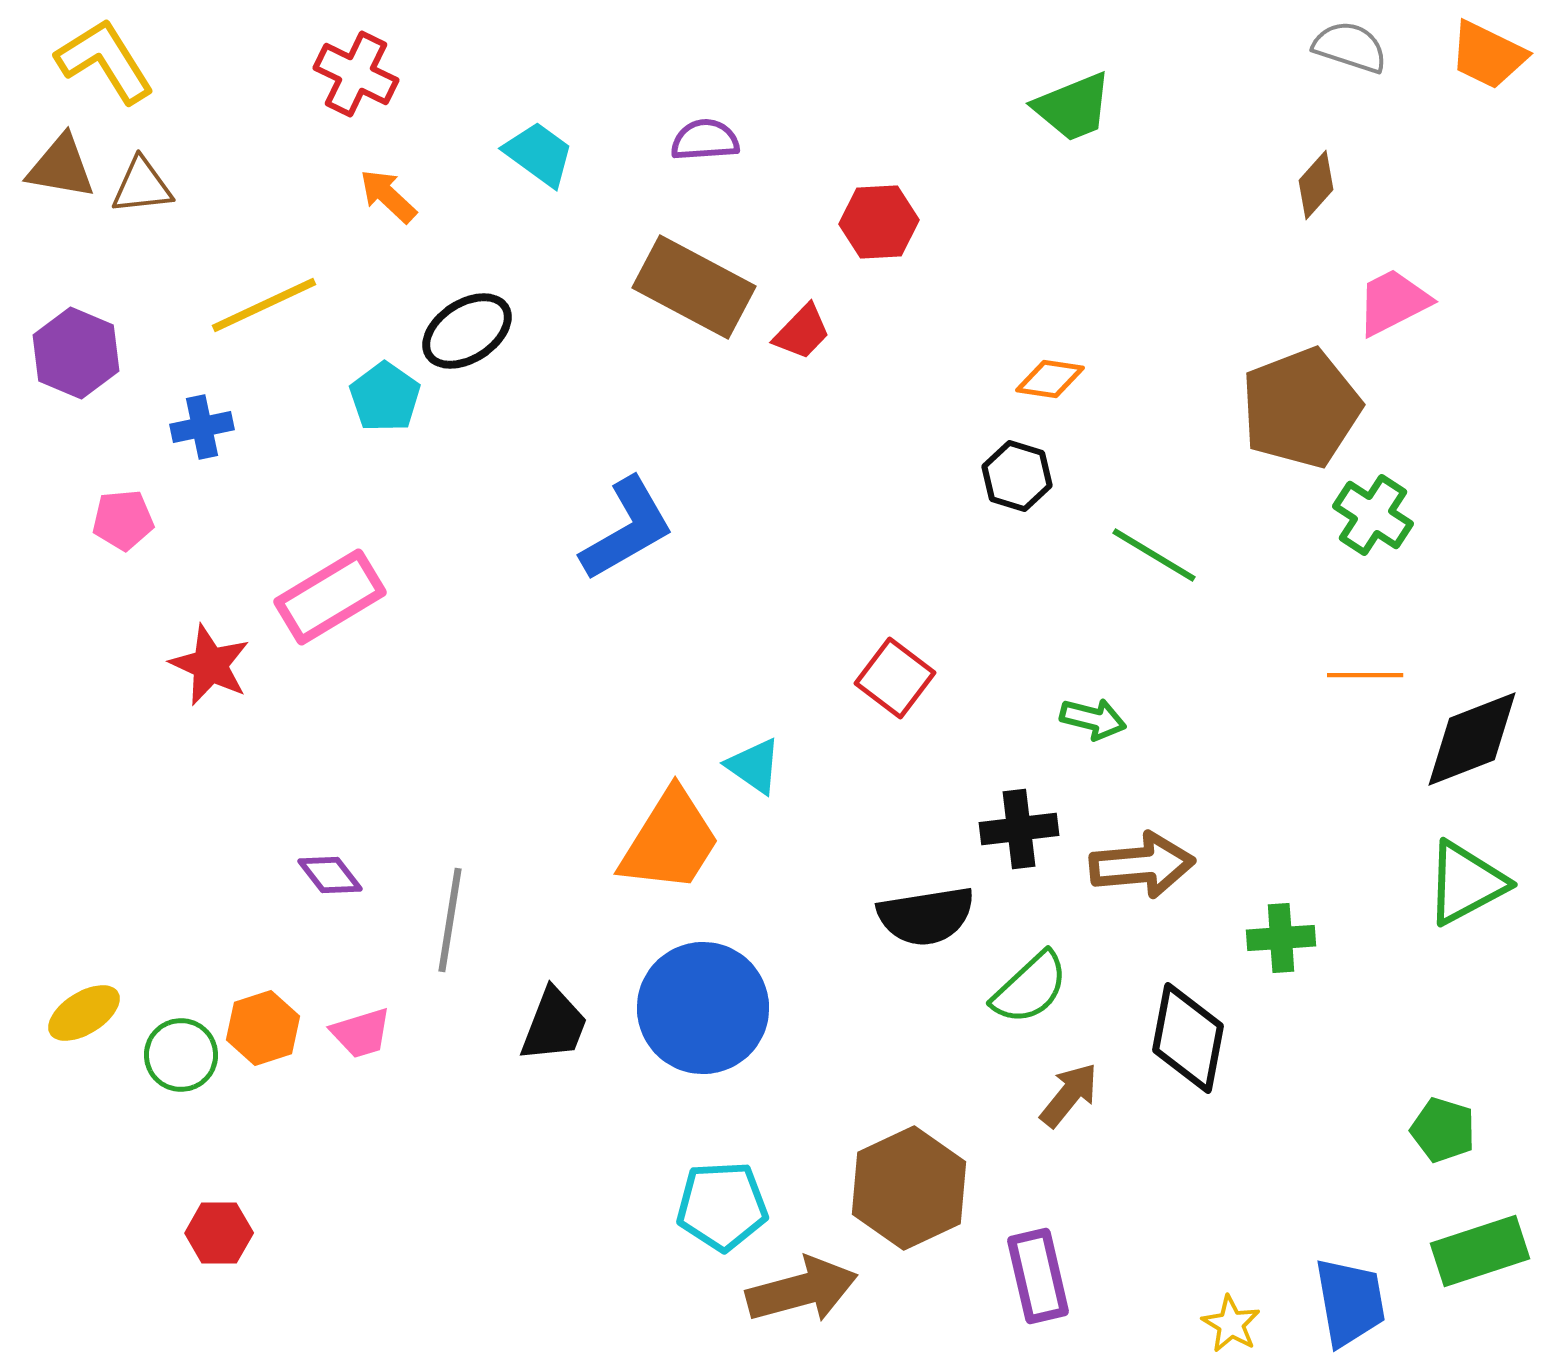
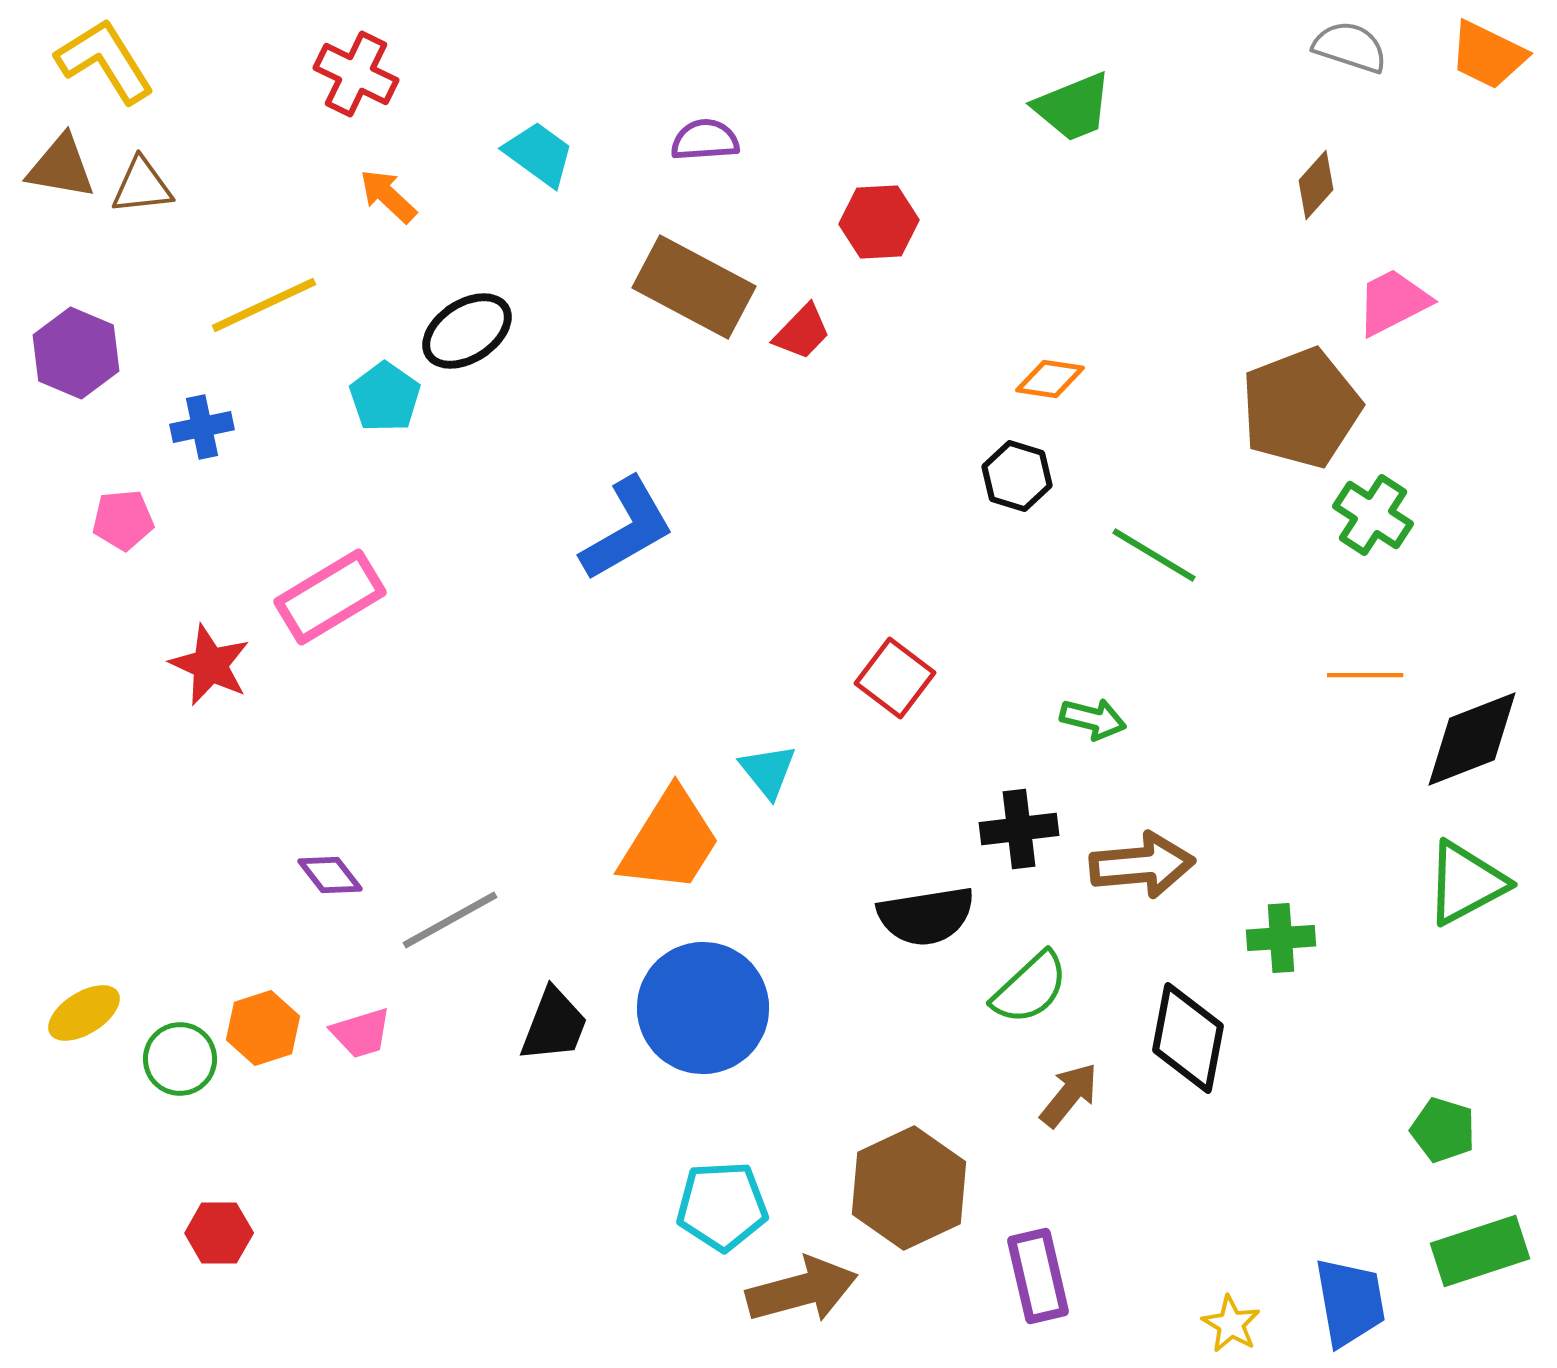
cyan triangle at (754, 766): moved 14 px right, 5 px down; rotated 16 degrees clockwise
gray line at (450, 920): rotated 52 degrees clockwise
green circle at (181, 1055): moved 1 px left, 4 px down
